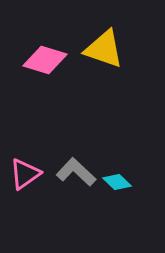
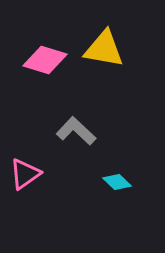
yellow triangle: rotated 9 degrees counterclockwise
gray L-shape: moved 41 px up
